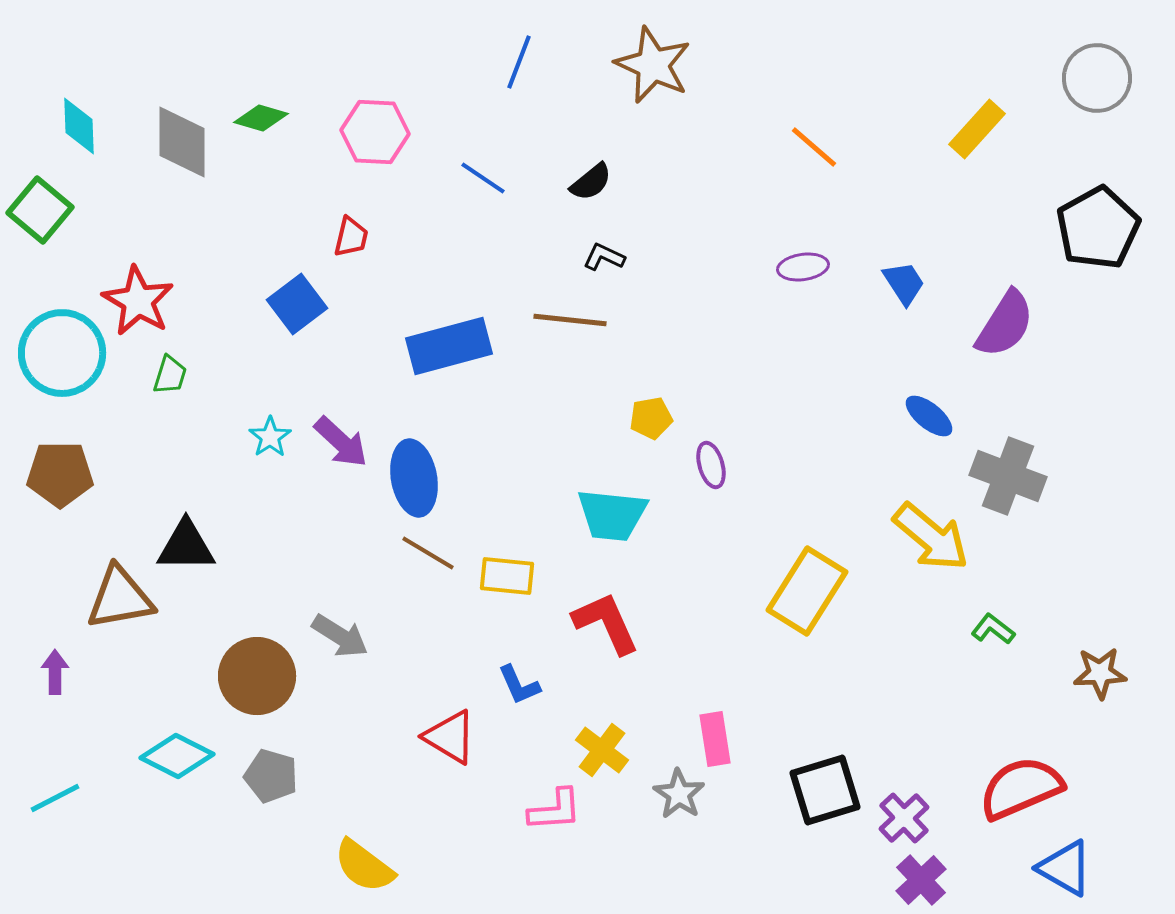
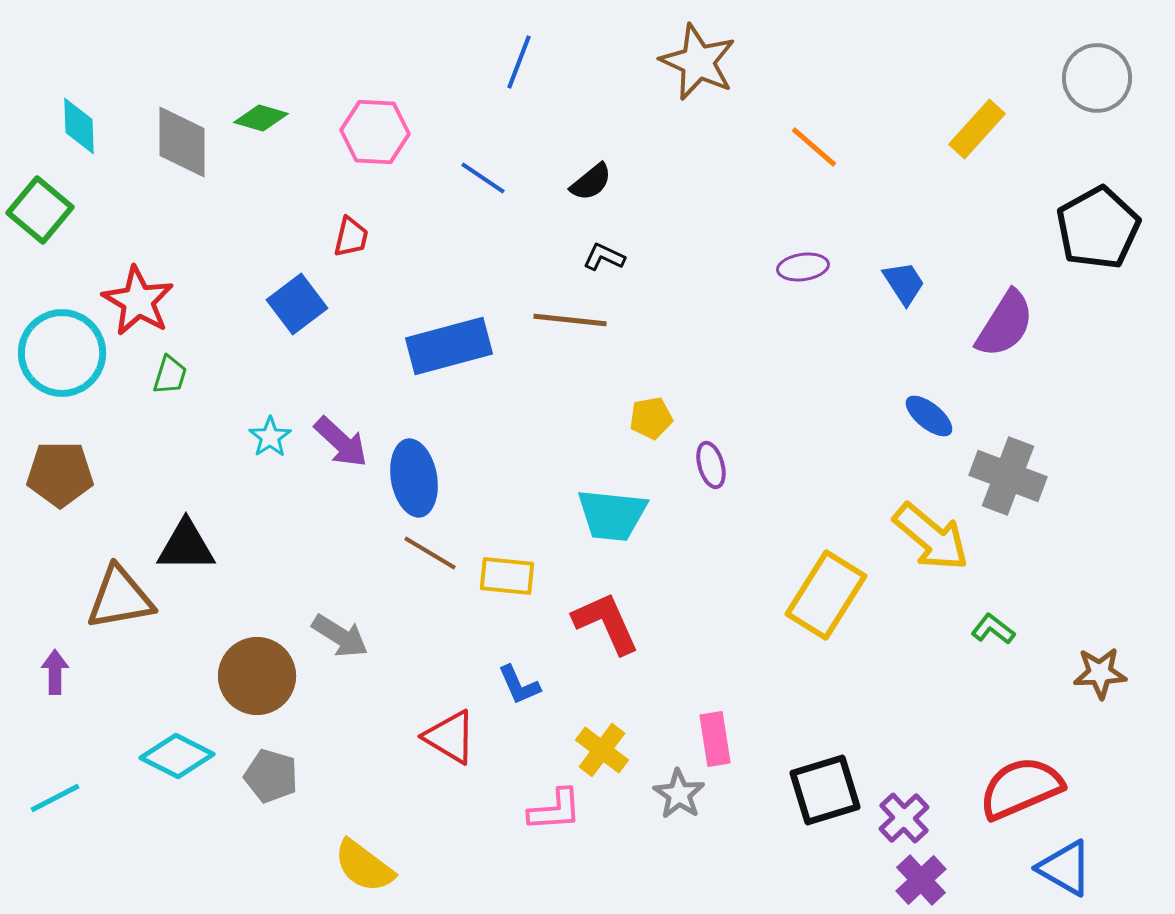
brown star at (653, 65): moved 45 px right, 3 px up
brown line at (428, 553): moved 2 px right
yellow rectangle at (807, 591): moved 19 px right, 4 px down
